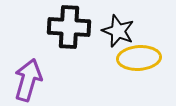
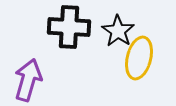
black star: rotated 12 degrees clockwise
yellow ellipse: rotated 72 degrees counterclockwise
